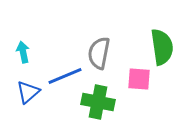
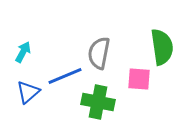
cyan arrow: rotated 40 degrees clockwise
